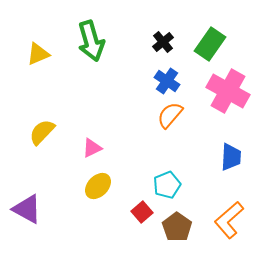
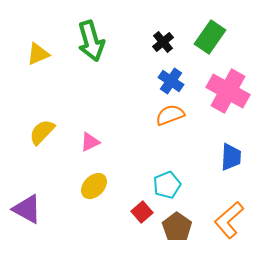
green rectangle: moved 7 px up
blue cross: moved 4 px right
orange semicircle: rotated 28 degrees clockwise
pink triangle: moved 2 px left, 6 px up
yellow ellipse: moved 4 px left
